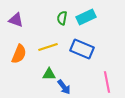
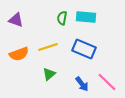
cyan rectangle: rotated 30 degrees clockwise
blue rectangle: moved 2 px right
orange semicircle: rotated 48 degrees clockwise
green triangle: rotated 40 degrees counterclockwise
pink line: rotated 35 degrees counterclockwise
blue arrow: moved 18 px right, 3 px up
